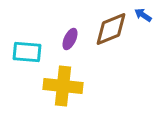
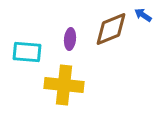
purple ellipse: rotated 20 degrees counterclockwise
yellow cross: moved 1 px right, 1 px up
